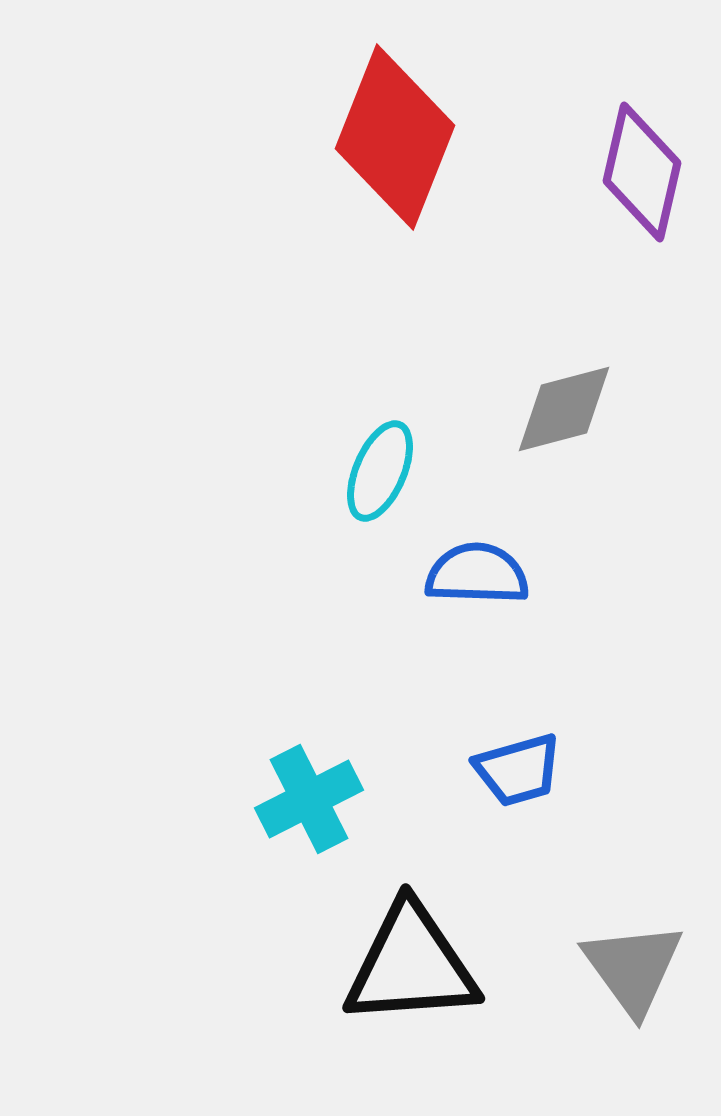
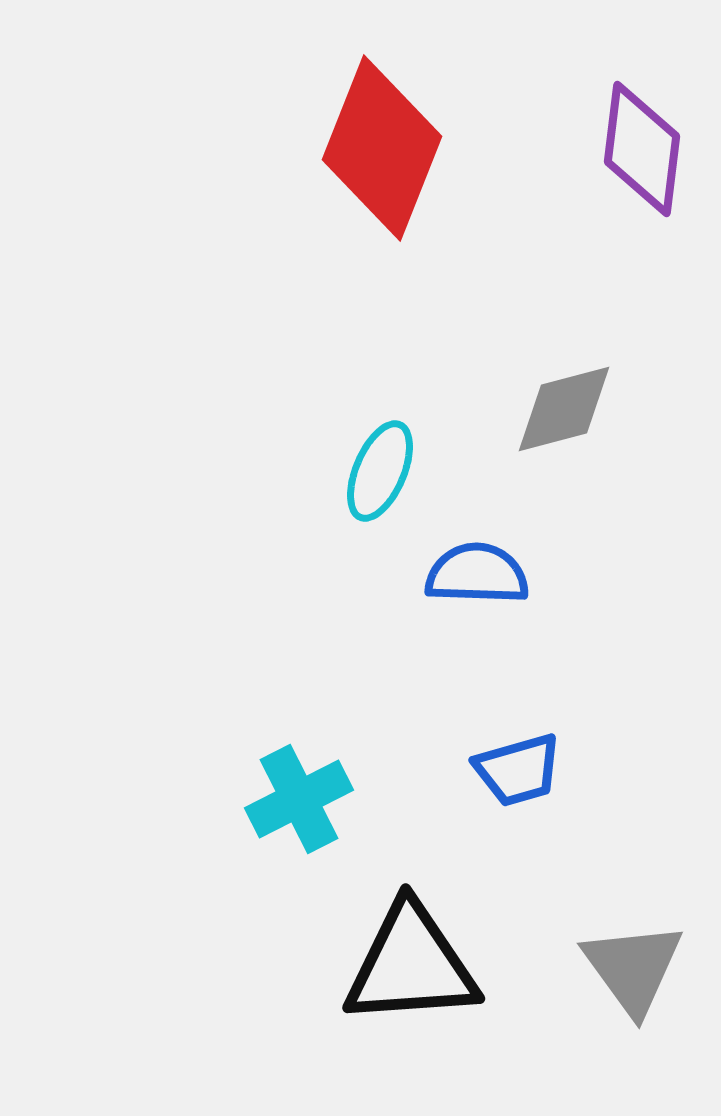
red diamond: moved 13 px left, 11 px down
purple diamond: moved 23 px up; rotated 6 degrees counterclockwise
cyan cross: moved 10 px left
